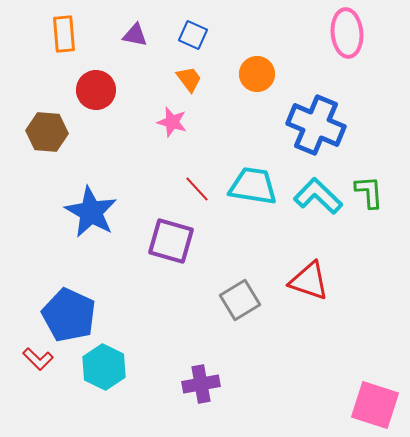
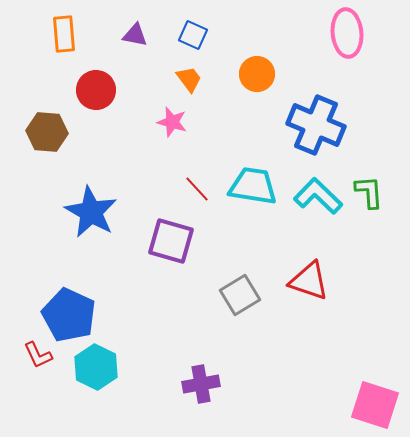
gray square: moved 5 px up
red L-shape: moved 4 px up; rotated 20 degrees clockwise
cyan hexagon: moved 8 px left
